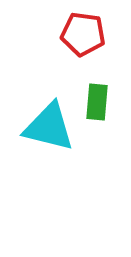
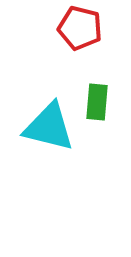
red pentagon: moved 3 px left, 6 px up; rotated 6 degrees clockwise
